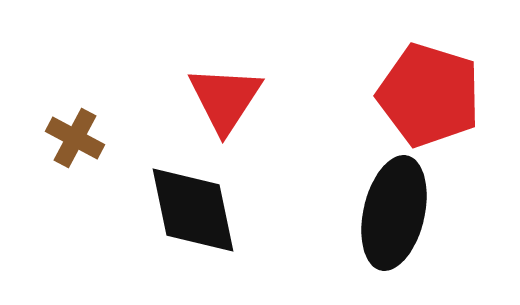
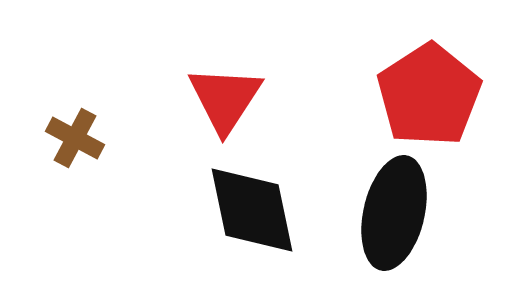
red pentagon: rotated 22 degrees clockwise
black diamond: moved 59 px right
